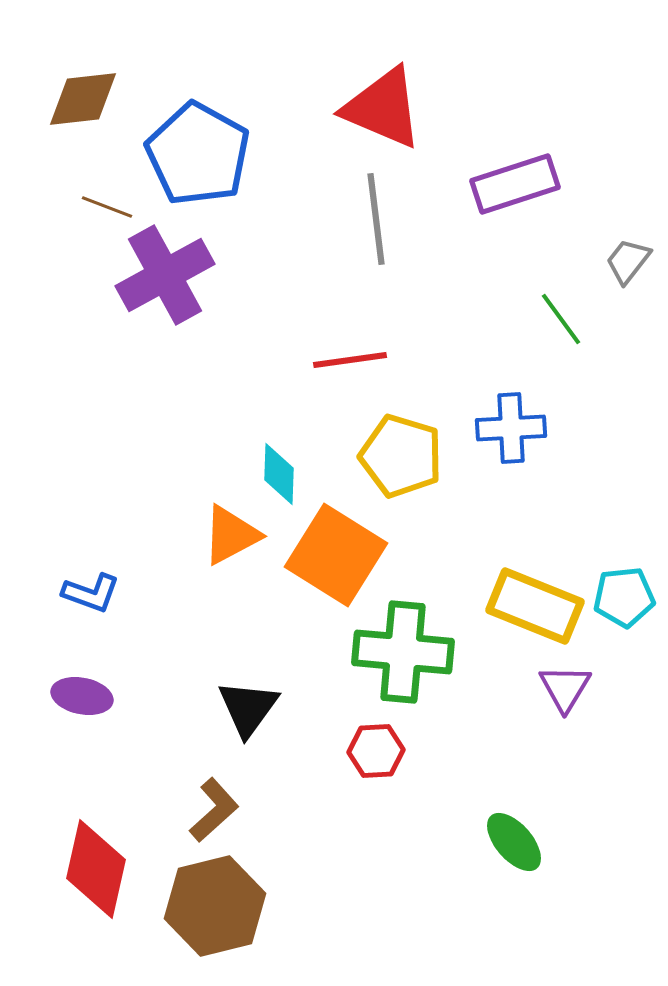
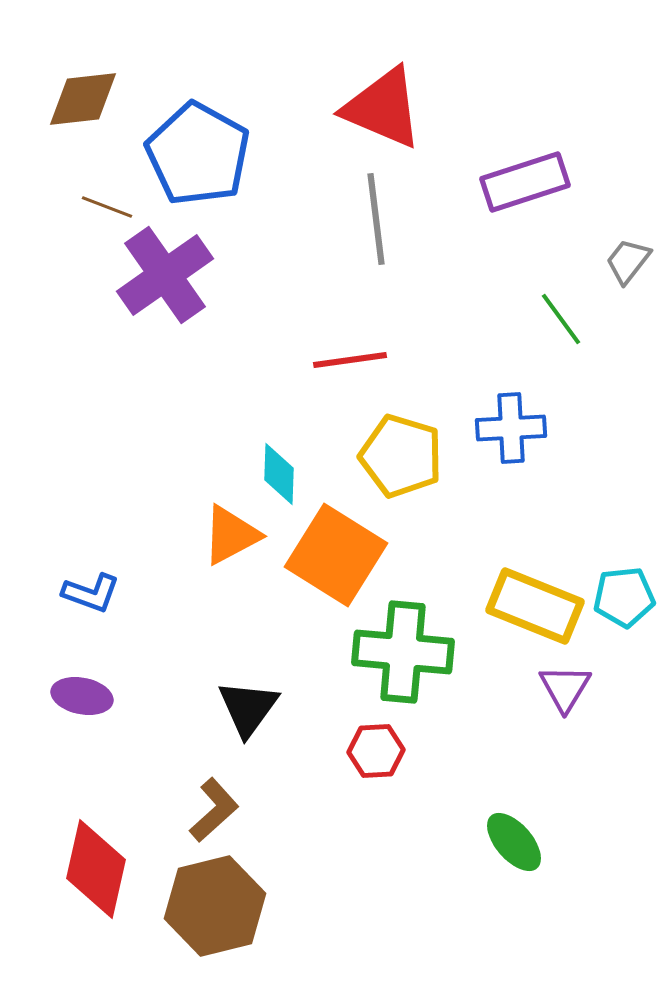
purple rectangle: moved 10 px right, 2 px up
purple cross: rotated 6 degrees counterclockwise
